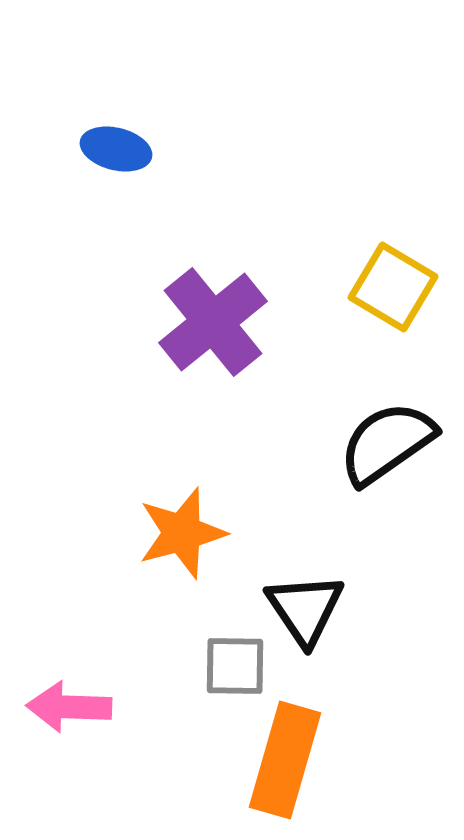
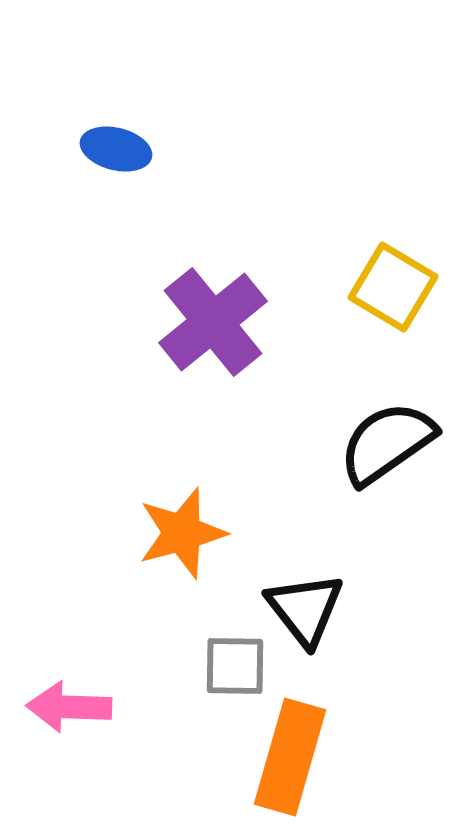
black triangle: rotated 4 degrees counterclockwise
orange rectangle: moved 5 px right, 3 px up
